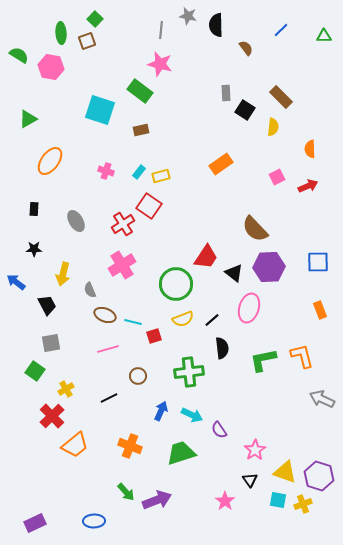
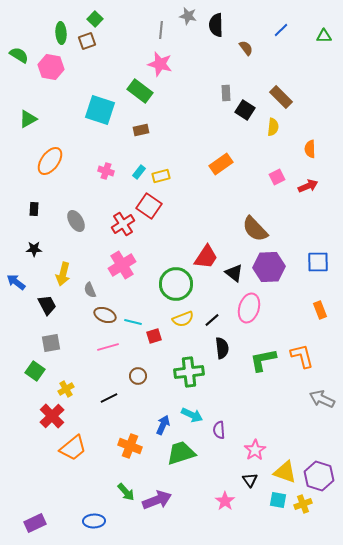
pink line at (108, 349): moved 2 px up
blue arrow at (161, 411): moved 2 px right, 14 px down
purple semicircle at (219, 430): rotated 30 degrees clockwise
orange trapezoid at (75, 445): moved 2 px left, 3 px down
